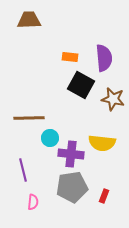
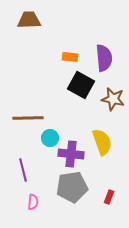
brown line: moved 1 px left
yellow semicircle: moved 1 px up; rotated 116 degrees counterclockwise
red rectangle: moved 5 px right, 1 px down
